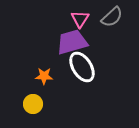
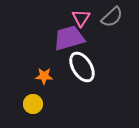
pink triangle: moved 1 px right, 1 px up
purple trapezoid: moved 3 px left, 4 px up
